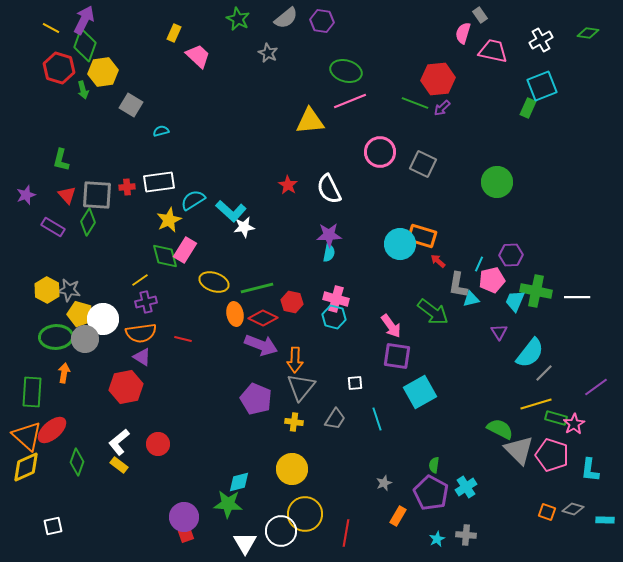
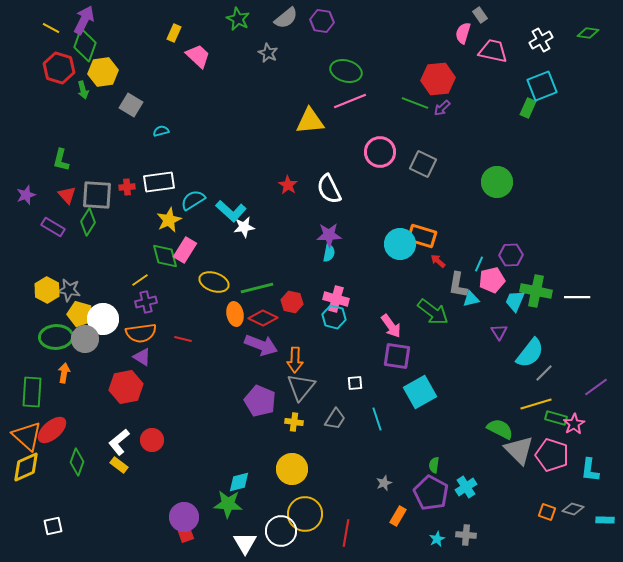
purple pentagon at (256, 399): moved 4 px right, 2 px down
red circle at (158, 444): moved 6 px left, 4 px up
